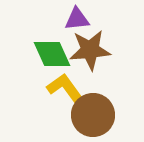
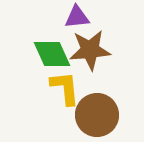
purple triangle: moved 2 px up
yellow L-shape: rotated 30 degrees clockwise
brown circle: moved 4 px right
